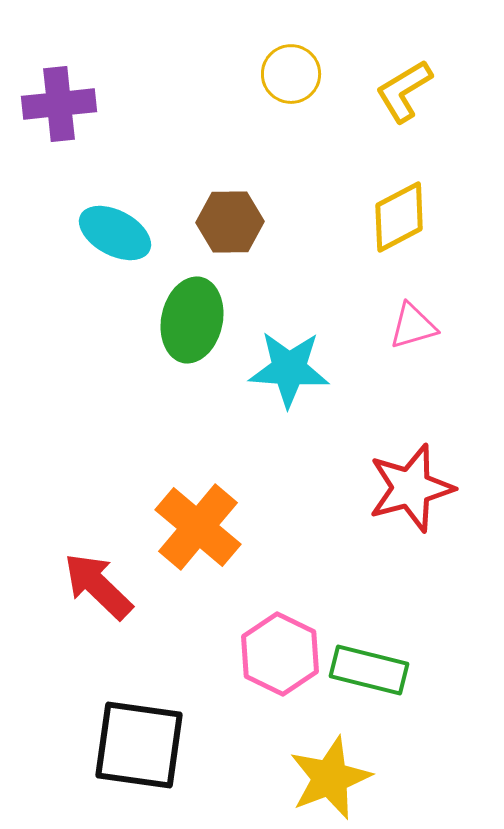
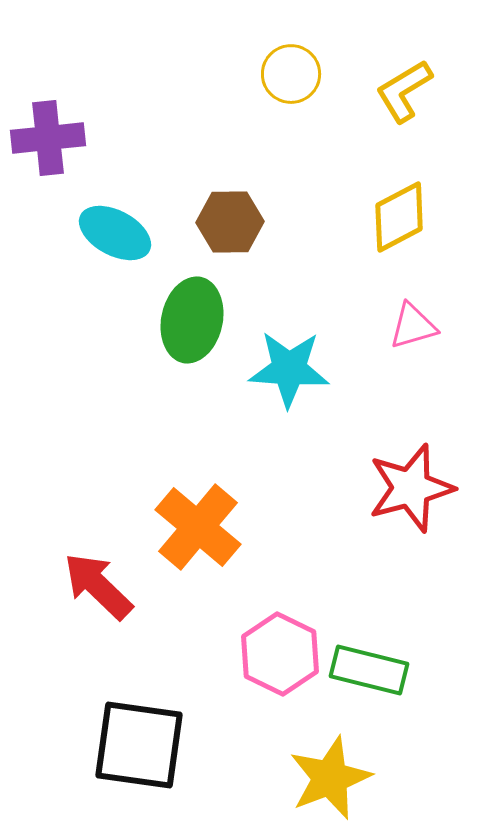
purple cross: moved 11 px left, 34 px down
